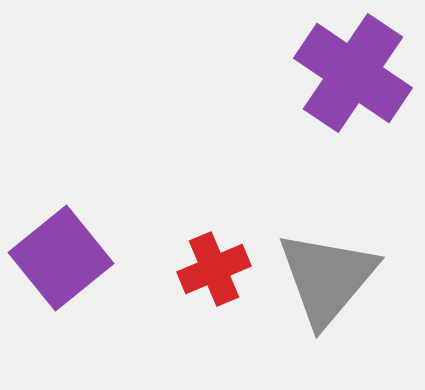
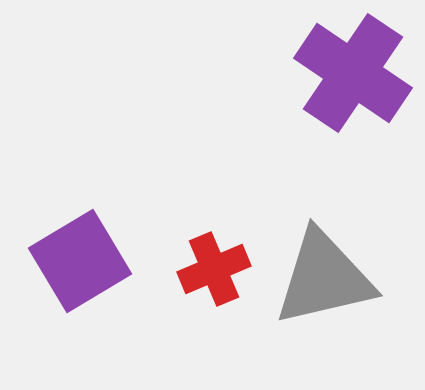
purple square: moved 19 px right, 3 px down; rotated 8 degrees clockwise
gray triangle: moved 3 px left; rotated 37 degrees clockwise
